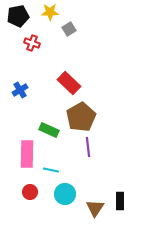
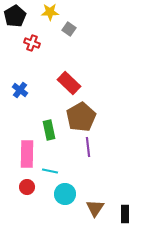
black pentagon: moved 3 px left; rotated 20 degrees counterclockwise
gray square: rotated 24 degrees counterclockwise
blue cross: rotated 21 degrees counterclockwise
green rectangle: rotated 54 degrees clockwise
cyan line: moved 1 px left, 1 px down
red circle: moved 3 px left, 5 px up
black rectangle: moved 5 px right, 13 px down
